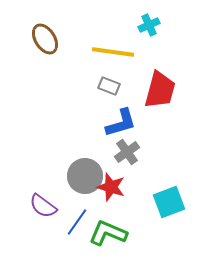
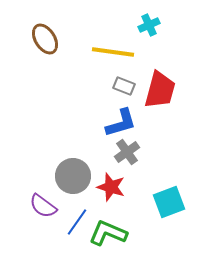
gray rectangle: moved 15 px right
gray circle: moved 12 px left
